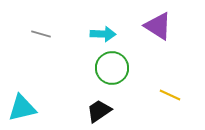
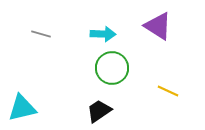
yellow line: moved 2 px left, 4 px up
